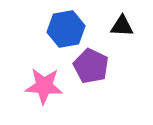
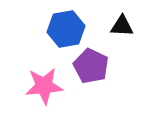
pink star: rotated 9 degrees counterclockwise
